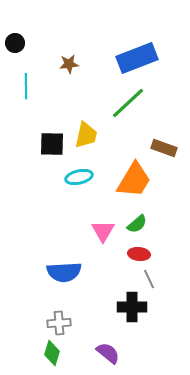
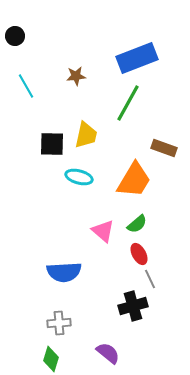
black circle: moved 7 px up
brown star: moved 7 px right, 12 px down
cyan line: rotated 30 degrees counterclockwise
green line: rotated 18 degrees counterclockwise
cyan ellipse: rotated 28 degrees clockwise
pink triangle: rotated 20 degrees counterclockwise
red ellipse: rotated 55 degrees clockwise
gray line: moved 1 px right
black cross: moved 1 px right, 1 px up; rotated 16 degrees counterclockwise
green diamond: moved 1 px left, 6 px down
